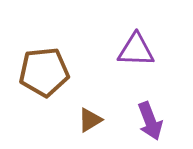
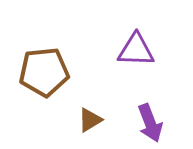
purple arrow: moved 2 px down
